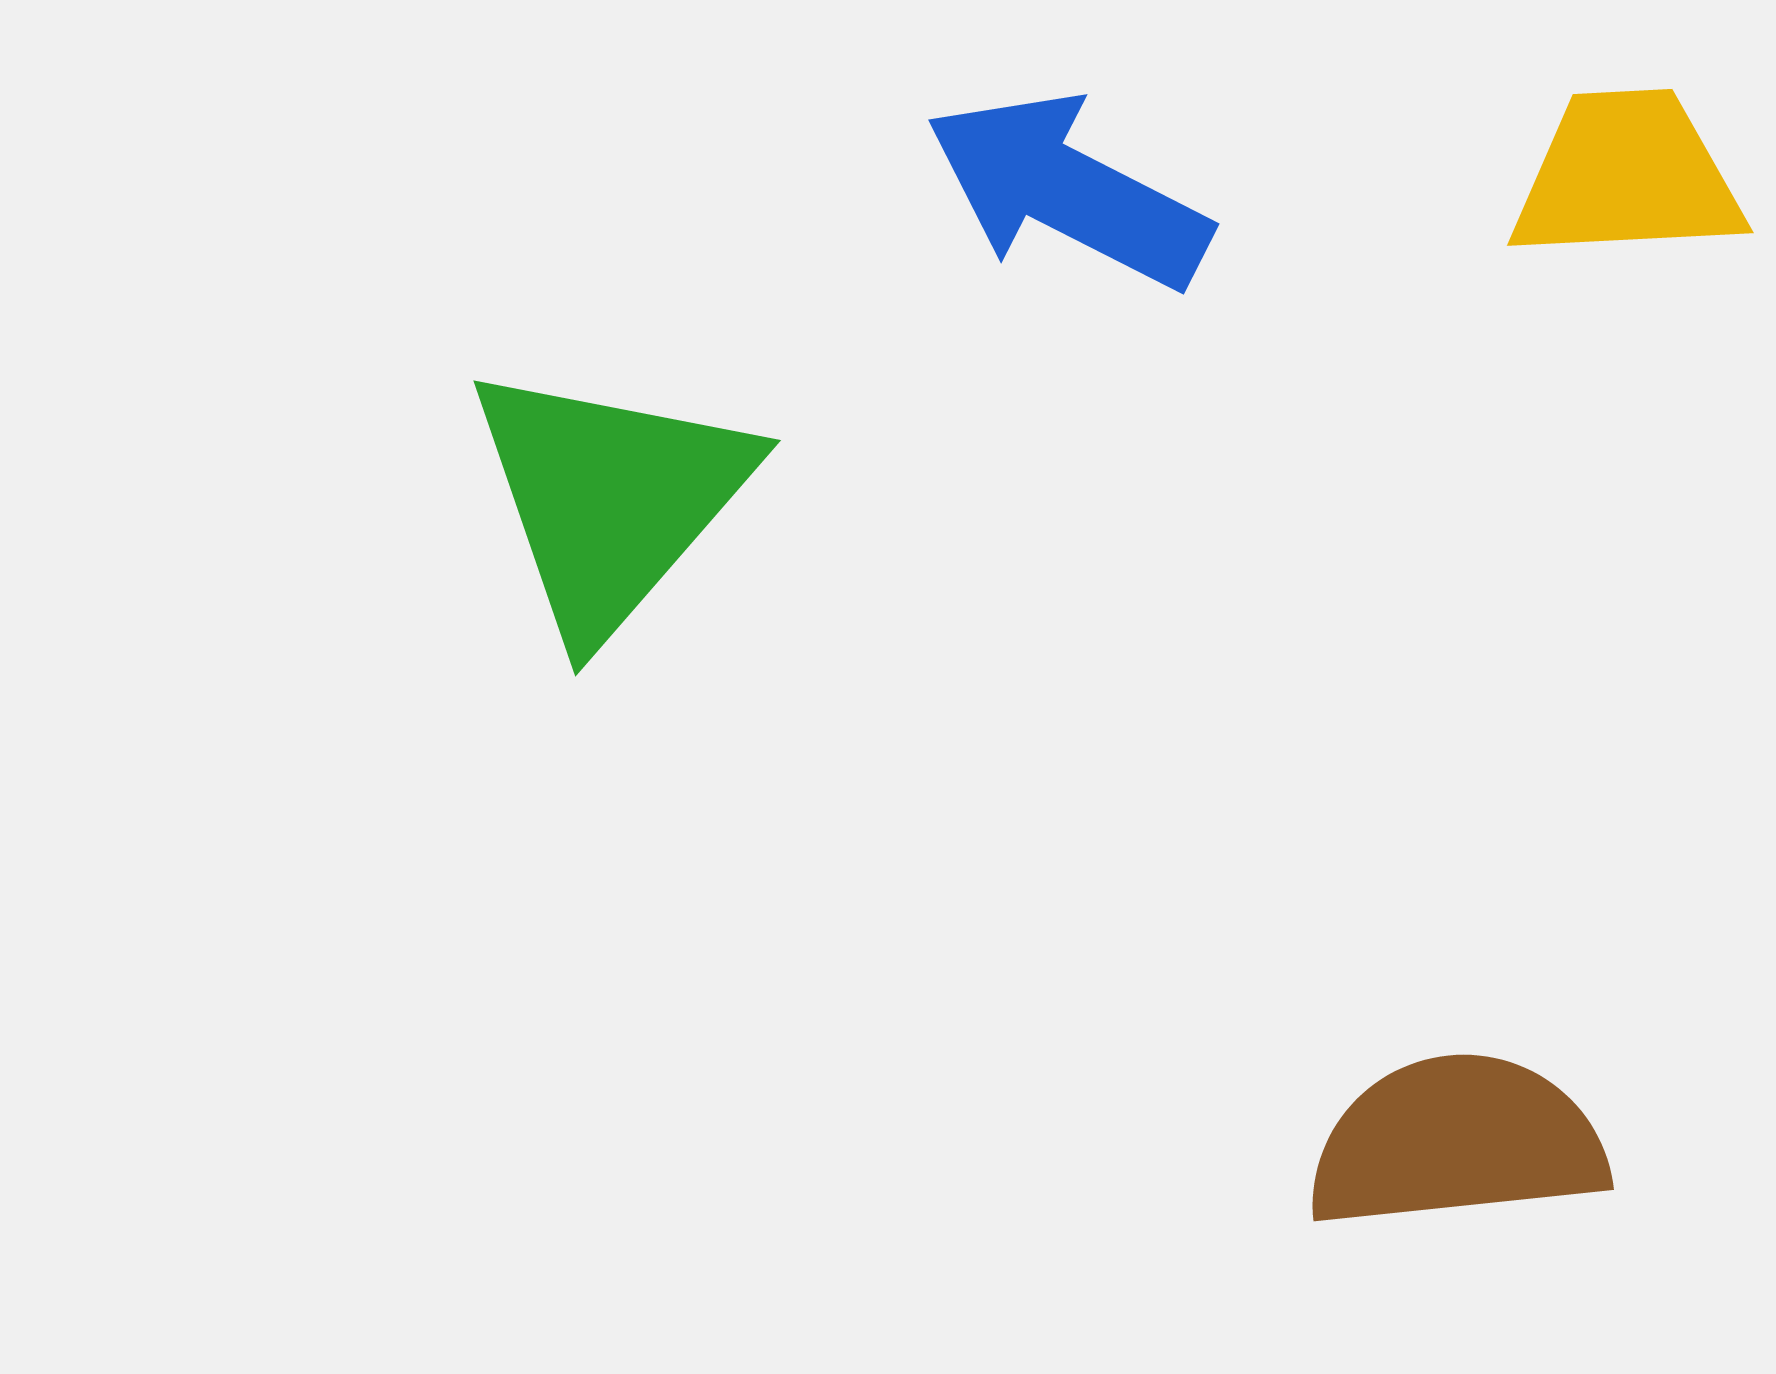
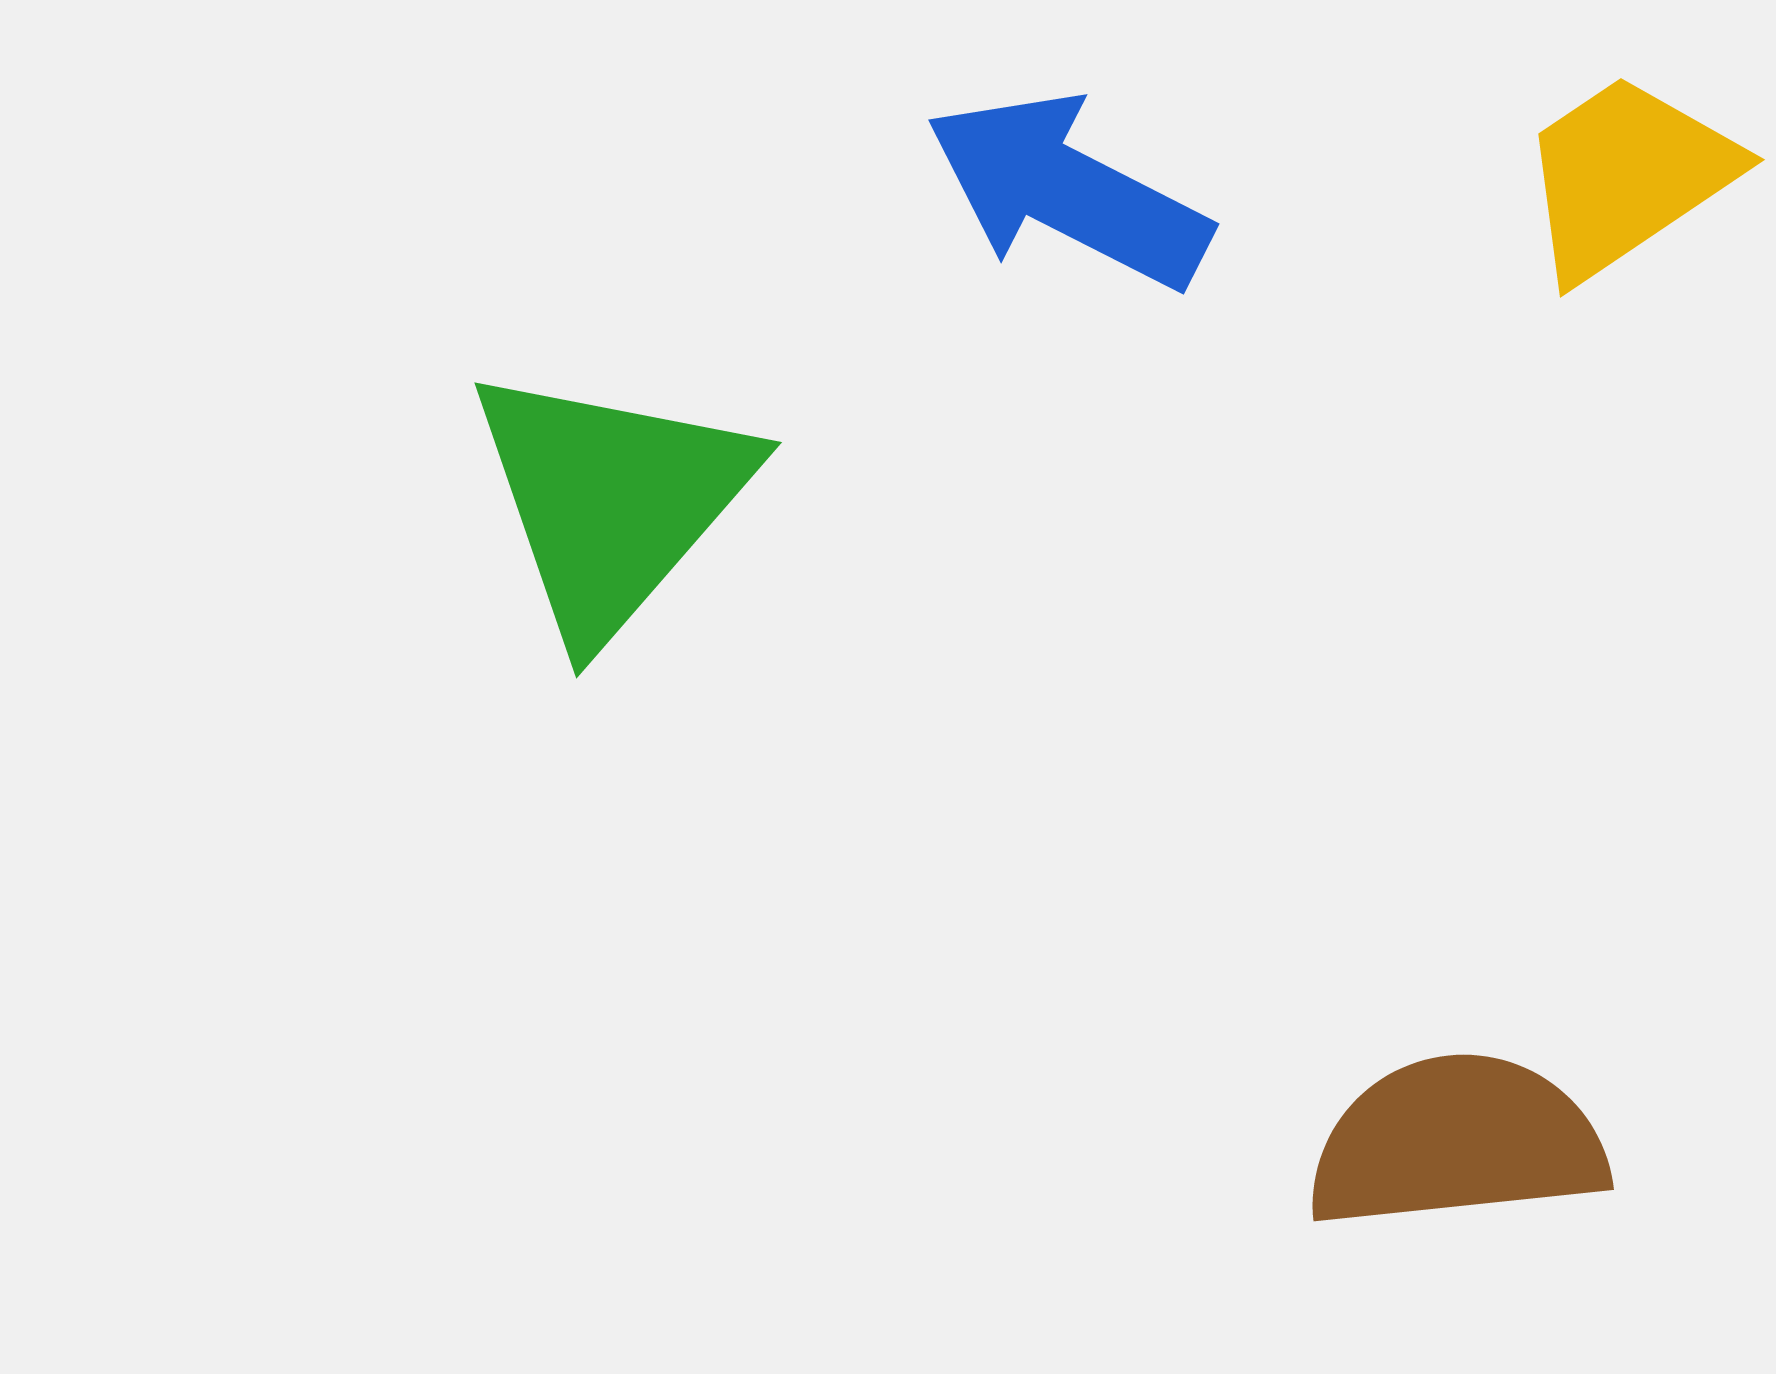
yellow trapezoid: rotated 31 degrees counterclockwise
green triangle: moved 1 px right, 2 px down
